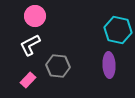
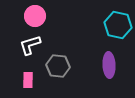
cyan hexagon: moved 5 px up
white L-shape: rotated 10 degrees clockwise
pink rectangle: rotated 42 degrees counterclockwise
